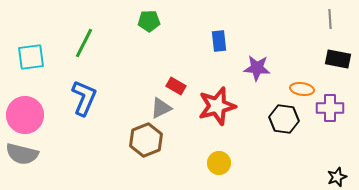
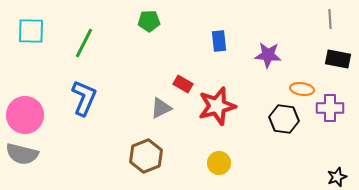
cyan square: moved 26 px up; rotated 8 degrees clockwise
purple star: moved 11 px right, 13 px up
red rectangle: moved 7 px right, 2 px up
brown hexagon: moved 16 px down
